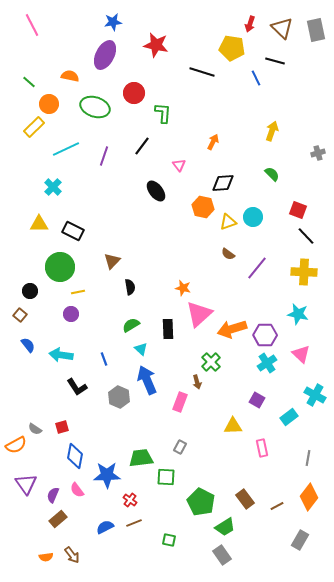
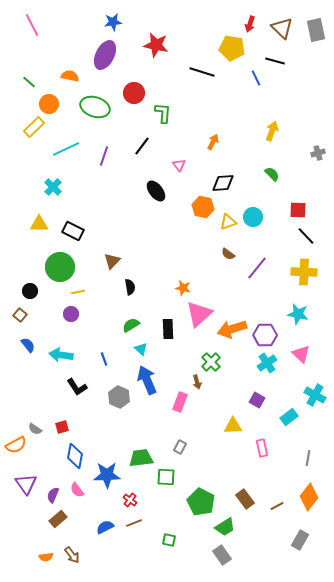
red square at (298, 210): rotated 18 degrees counterclockwise
